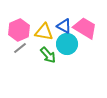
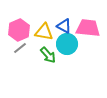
pink trapezoid: moved 3 px right; rotated 25 degrees counterclockwise
